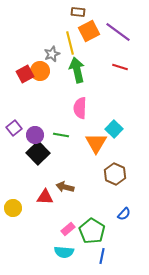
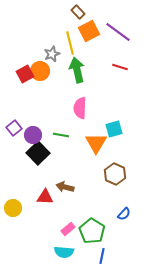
brown rectangle: rotated 40 degrees clockwise
cyan square: rotated 30 degrees clockwise
purple circle: moved 2 px left
